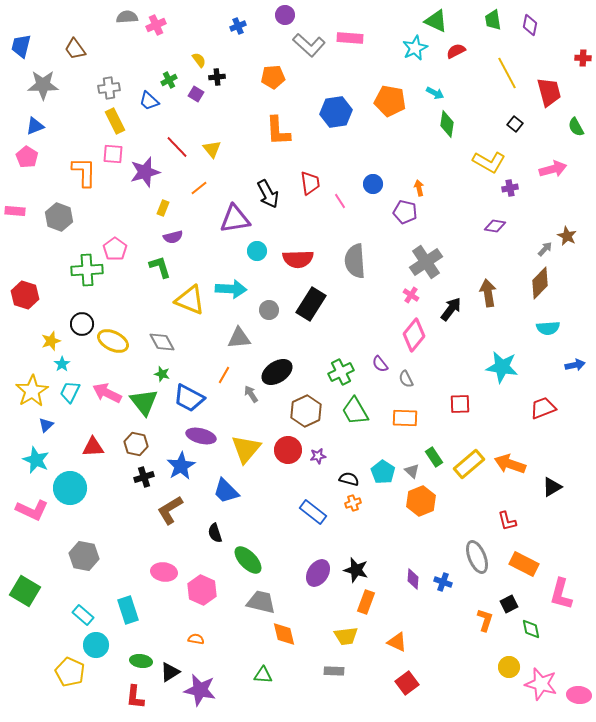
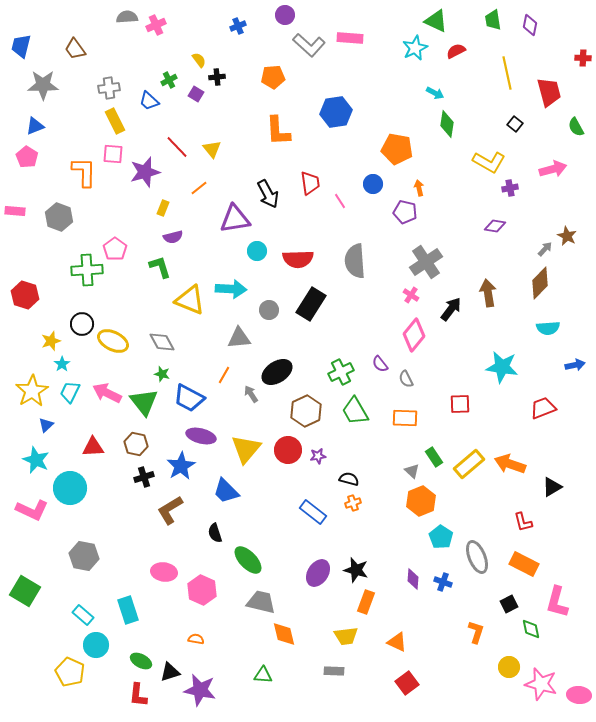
yellow line at (507, 73): rotated 16 degrees clockwise
orange pentagon at (390, 101): moved 7 px right, 48 px down
cyan pentagon at (383, 472): moved 58 px right, 65 px down
red L-shape at (507, 521): moved 16 px right, 1 px down
pink L-shape at (561, 594): moved 4 px left, 8 px down
orange L-shape at (485, 620): moved 9 px left, 12 px down
green ellipse at (141, 661): rotated 20 degrees clockwise
black triangle at (170, 672): rotated 15 degrees clockwise
red L-shape at (135, 697): moved 3 px right, 2 px up
